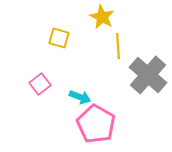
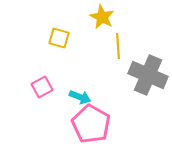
gray cross: rotated 18 degrees counterclockwise
pink square: moved 2 px right, 3 px down; rotated 10 degrees clockwise
pink pentagon: moved 5 px left
